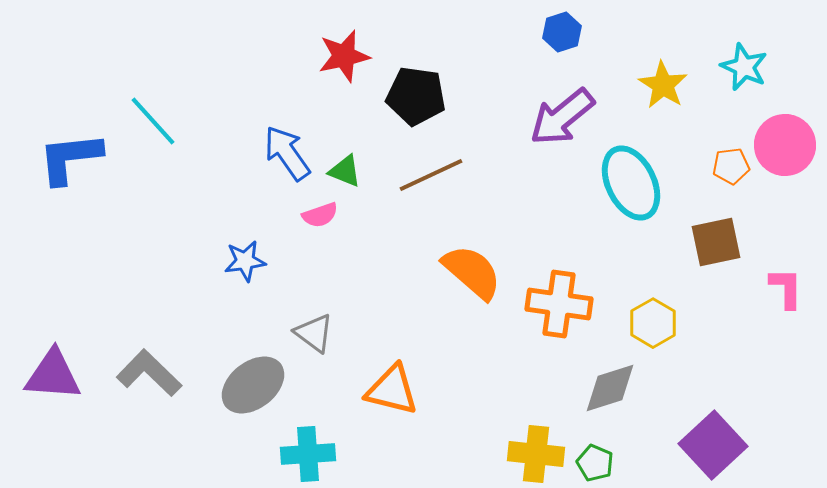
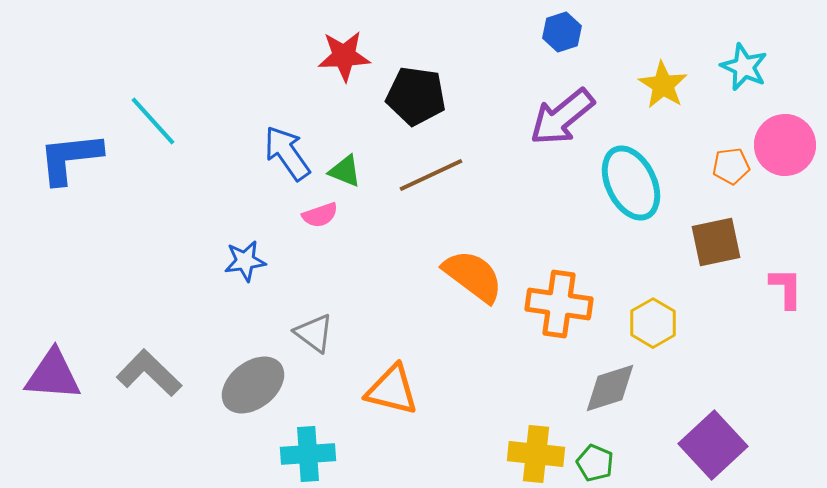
red star: rotated 10 degrees clockwise
orange semicircle: moved 1 px right, 4 px down; rotated 4 degrees counterclockwise
